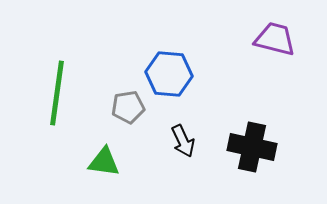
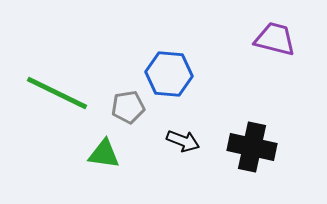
green line: rotated 72 degrees counterclockwise
black arrow: rotated 44 degrees counterclockwise
green triangle: moved 8 px up
